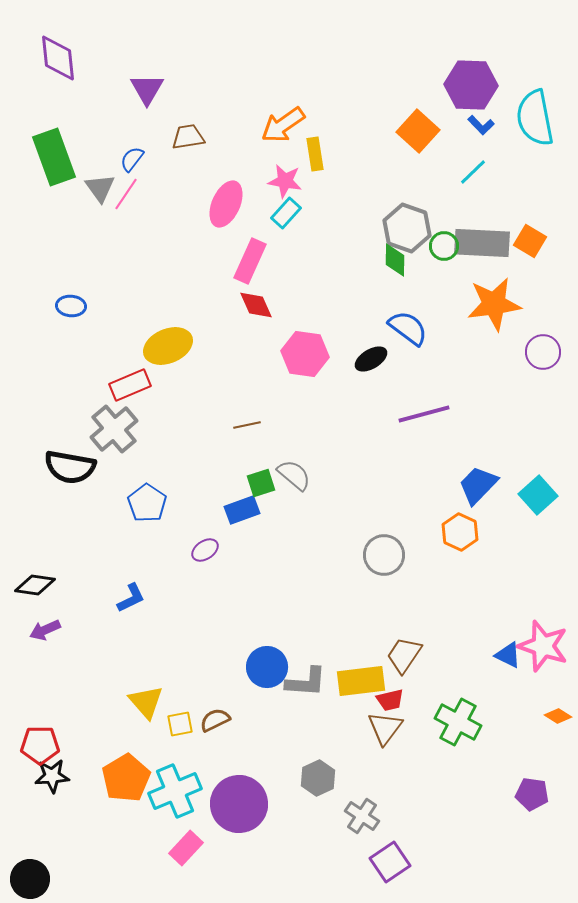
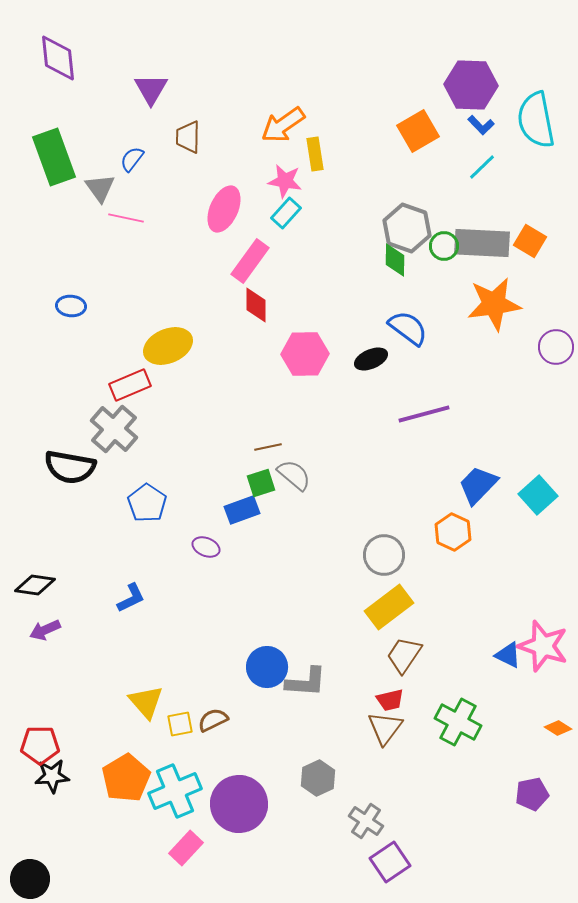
purple triangle at (147, 89): moved 4 px right
cyan semicircle at (535, 118): moved 1 px right, 2 px down
orange square at (418, 131): rotated 18 degrees clockwise
brown trapezoid at (188, 137): rotated 80 degrees counterclockwise
cyan line at (473, 172): moved 9 px right, 5 px up
pink line at (126, 194): moved 24 px down; rotated 68 degrees clockwise
pink ellipse at (226, 204): moved 2 px left, 5 px down
pink rectangle at (250, 261): rotated 12 degrees clockwise
red diamond at (256, 305): rotated 24 degrees clockwise
purple circle at (543, 352): moved 13 px right, 5 px up
pink hexagon at (305, 354): rotated 9 degrees counterclockwise
black ellipse at (371, 359): rotated 8 degrees clockwise
brown line at (247, 425): moved 21 px right, 22 px down
gray cross at (114, 429): rotated 9 degrees counterclockwise
orange hexagon at (460, 532): moved 7 px left
purple ellipse at (205, 550): moved 1 px right, 3 px up; rotated 56 degrees clockwise
yellow rectangle at (361, 681): moved 28 px right, 74 px up; rotated 30 degrees counterclockwise
orange diamond at (558, 716): moved 12 px down
brown semicircle at (215, 720): moved 2 px left
purple pentagon at (532, 794): rotated 20 degrees counterclockwise
gray cross at (362, 816): moved 4 px right, 5 px down
